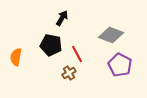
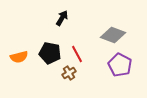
gray diamond: moved 2 px right
black pentagon: moved 1 px left, 8 px down
orange semicircle: moved 3 px right; rotated 114 degrees counterclockwise
